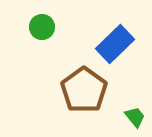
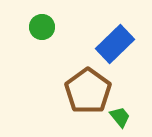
brown pentagon: moved 4 px right, 1 px down
green trapezoid: moved 15 px left
